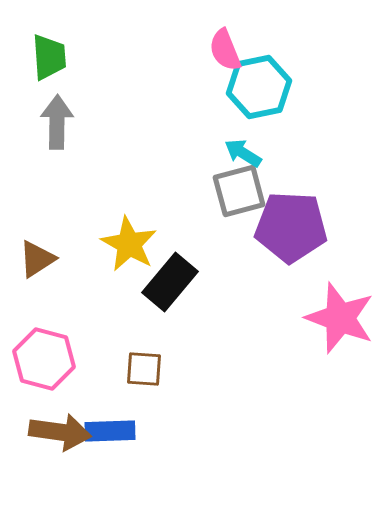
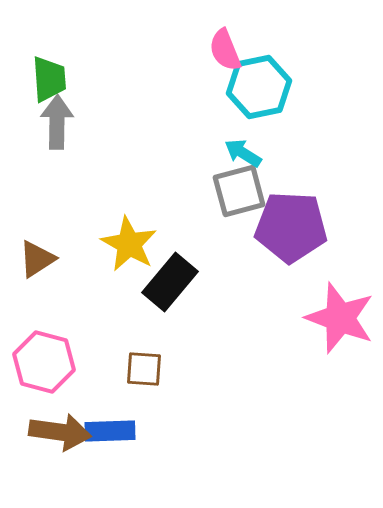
green trapezoid: moved 22 px down
pink hexagon: moved 3 px down
